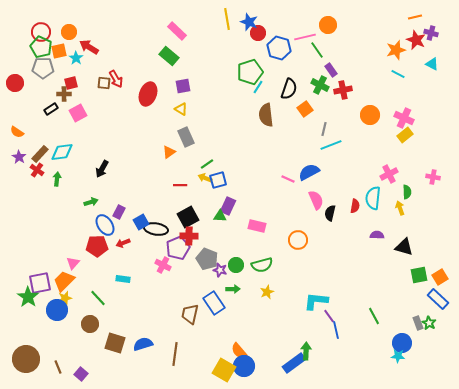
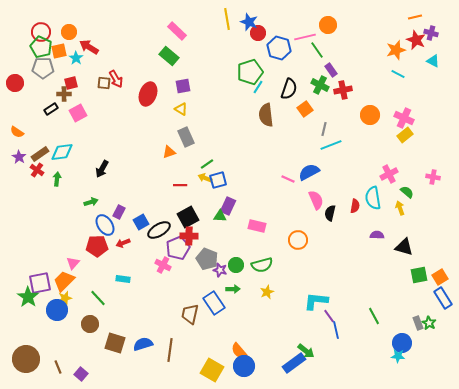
cyan triangle at (432, 64): moved 1 px right, 3 px up
orange triangle at (169, 152): rotated 16 degrees clockwise
brown rectangle at (40, 154): rotated 12 degrees clockwise
green semicircle at (407, 192): rotated 48 degrees counterclockwise
cyan semicircle at (373, 198): rotated 15 degrees counterclockwise
black ellipse at (156, 229): moved 3 px right, 1 px down; rotated 40 degrees counterclockwise
blue rectangle at (438, 299): moved 5 px right, 1 px up; rotated 15 degrees clockwise
green arrow at (306, 351): rotated 126 degrees clockwise
brown line at (175, 354): moved 5 px left, 4 px up
yellow square at (224, 370): moved 12 px left
